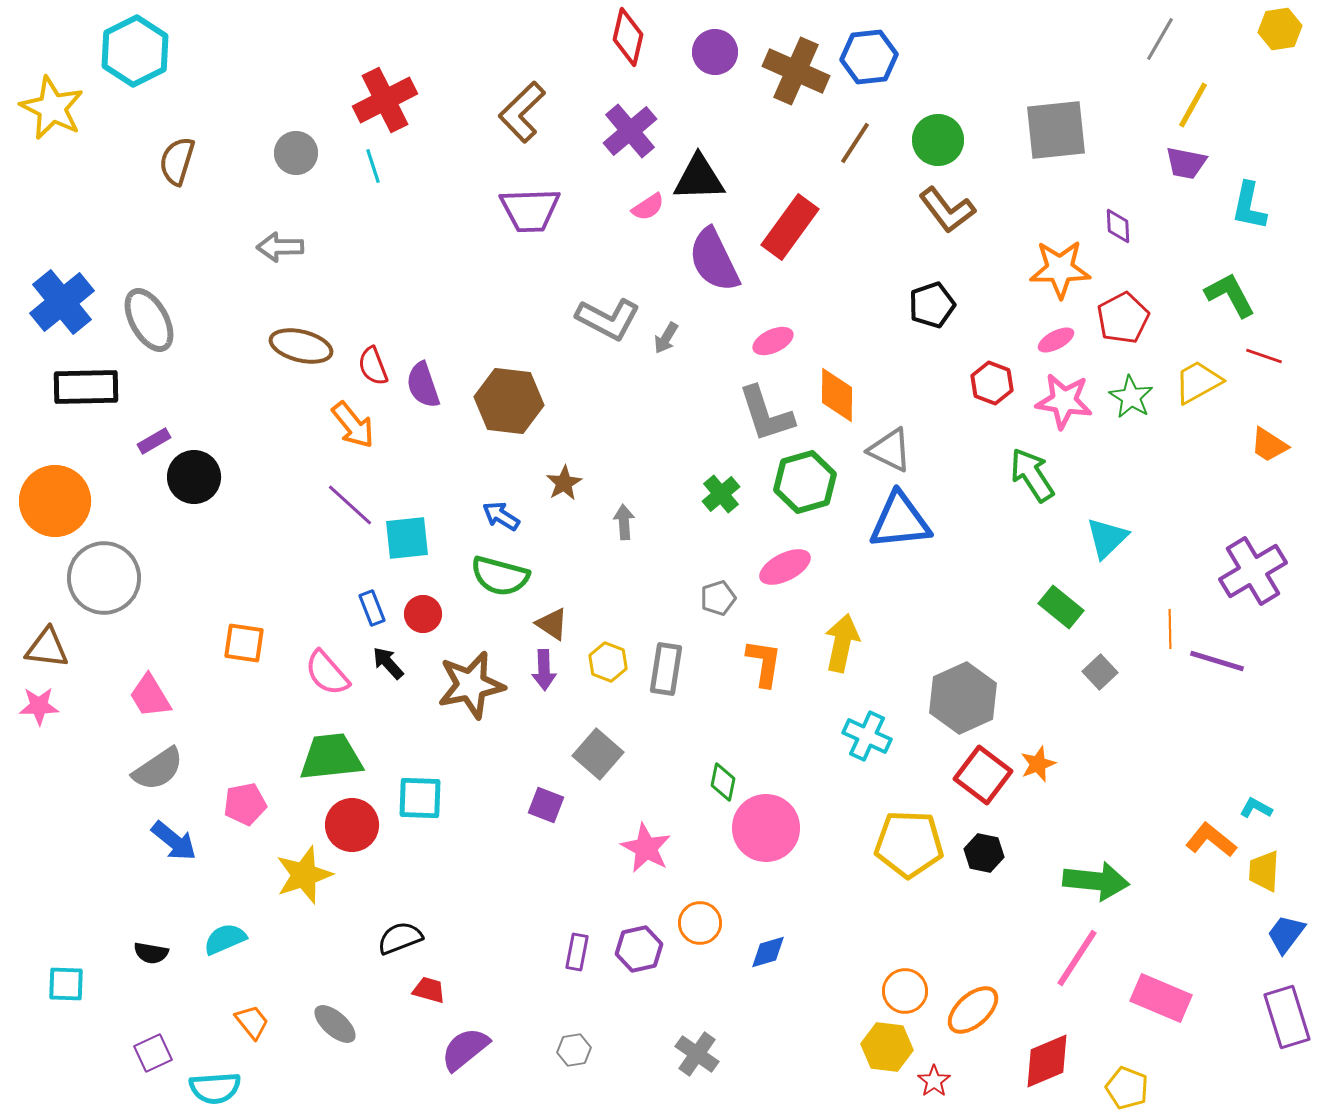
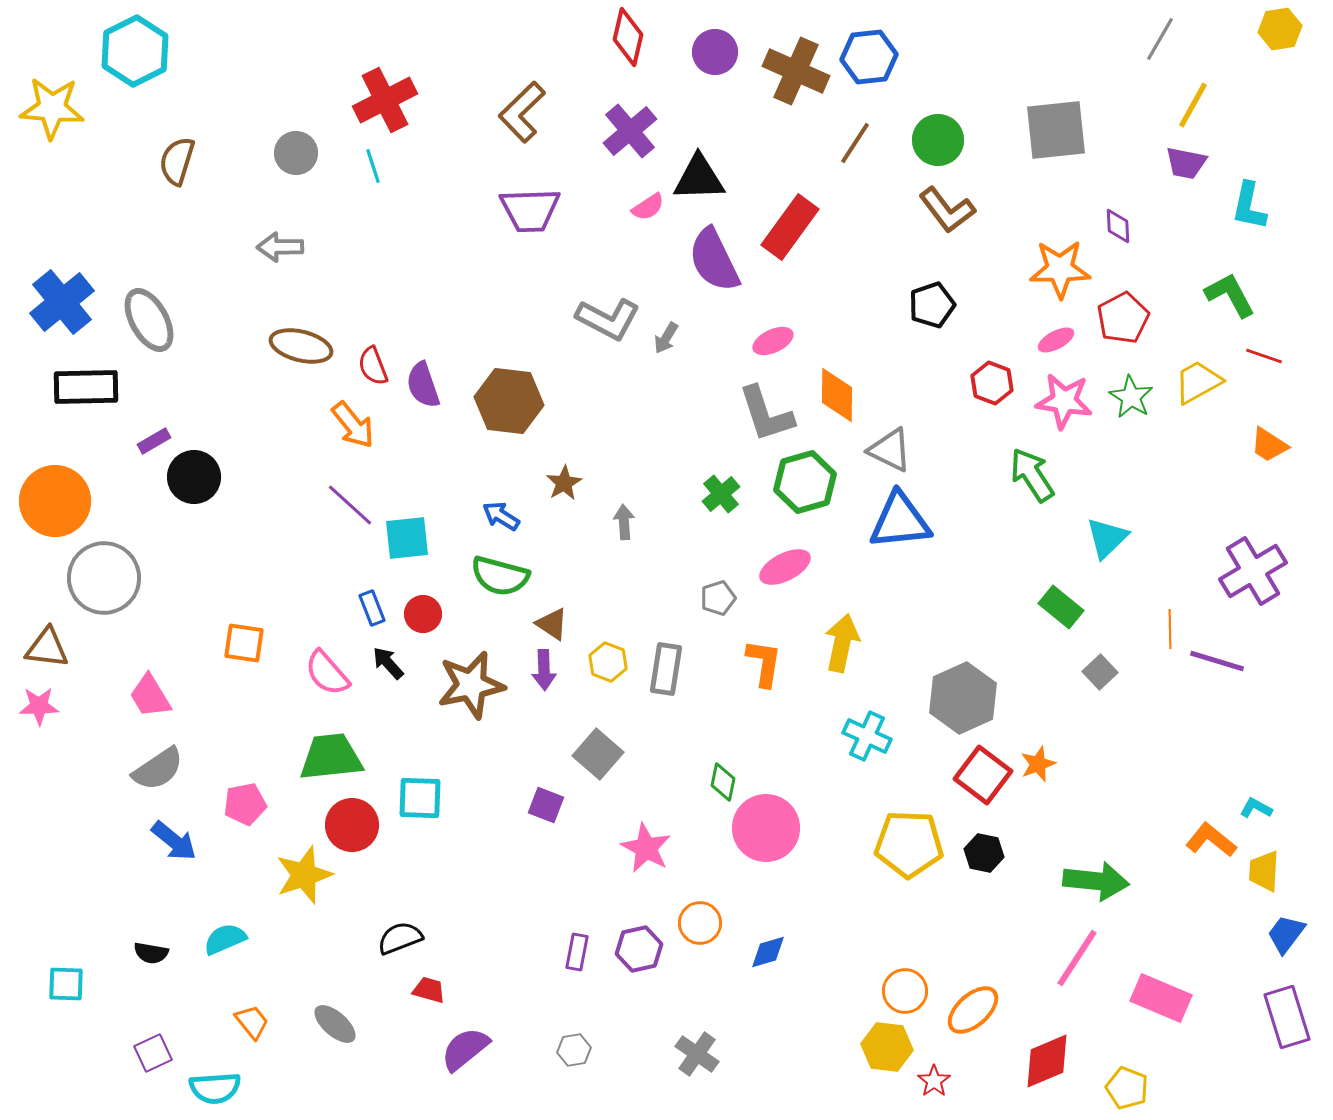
yellow star at (52, 108): rotated 22 degrees counterclockwise
